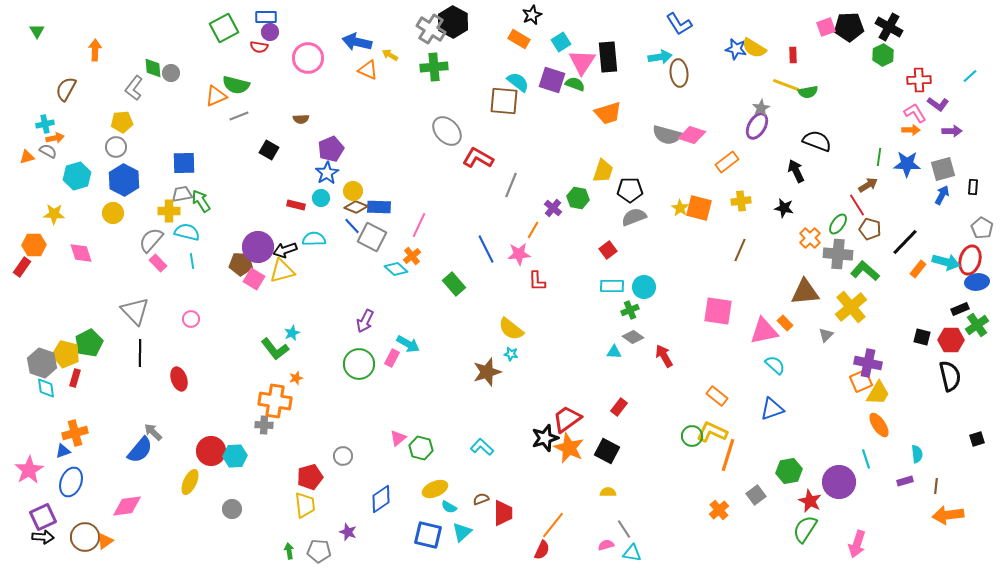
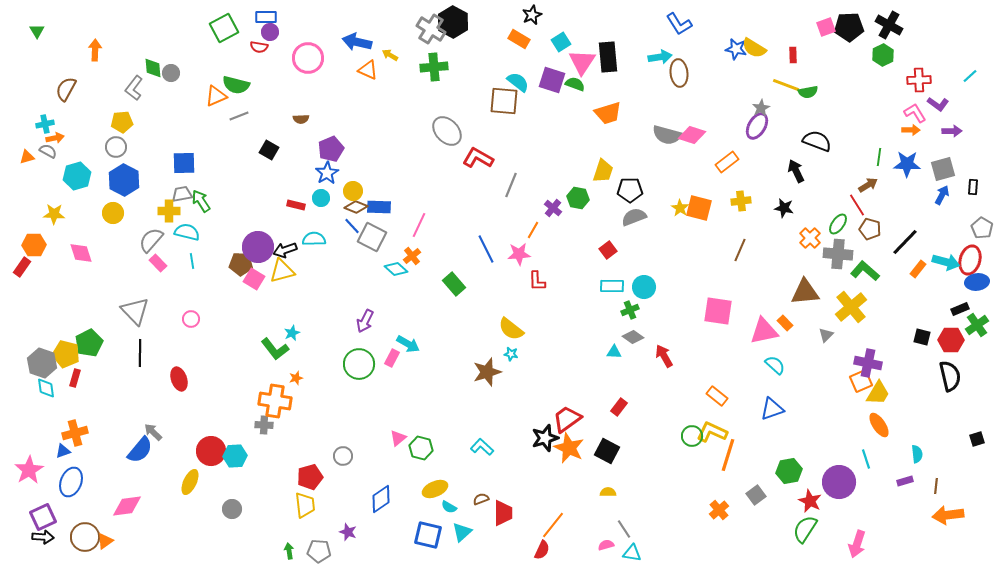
black cross at (889, 27): moved 2 px up
